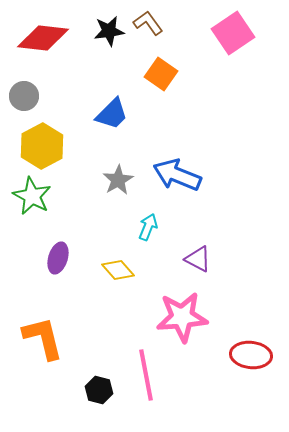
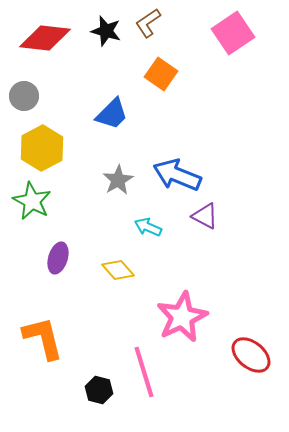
brown L-shape: rotated 88 degrees counterclockwise
black star: moved 3 px left; rotated 24 degrees clockwise
red diamond: moved 2 px right
yellow hexagon: moved 2 px down
green star: moved 5 px down
cyan arrow: rotated 88 degrees counterclockwise
purple triangle: moved 7 px right, 43 px up
pink star: rotated 21 degrees counterclockwise
red ellipse: rotated 33 degrees clockwise
pink line: moved 2 px left, 3 px up; rotated 6 degrees counterclockwise
